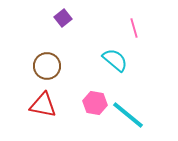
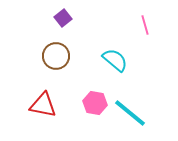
pink line: moved 11 px right, 3 px up
brown circle: moved 9 px right, 10 px up
cyan line: moved 2 px right, 2 px up
